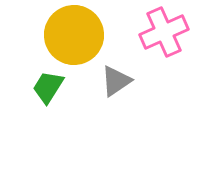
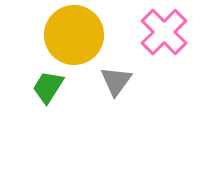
pink cross: rotated 21 degrees counterclockwise
gray triangle: rotated 20 degrees counterclockwise
